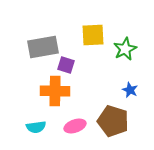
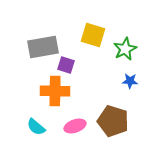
yellow square: rotated 20 degrees clockwise
blue star: moved 9 px up; rotated 21 degrees counterclockwise
cyan semicircle: rotated 48 degrees clockwise
